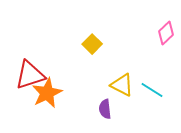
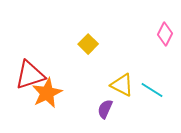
pink diamond: moved 1 px left, 1 px down; rotated 20 degrees counterclockwise
yellow square: moved 4 px left
purple semicircle: rotated 30 degrees clockwise
